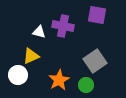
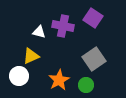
purple square: moved 4 px left, 3 px down; rotated 24 degrees clockwise
gray square: moved 1 px left, 2 px up
white circle: moved 1 px right, 1 px down
